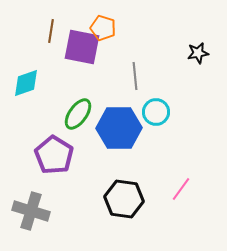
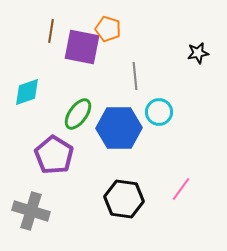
orange pentagon: moved 5 px right, 1 px down
cyan diamond: moved 1 px right, 9 px down
cyan circle: moved 3 px right
